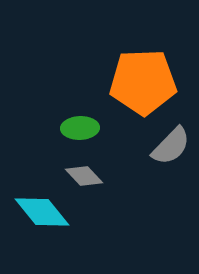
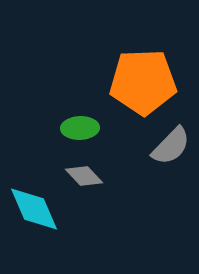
cyan diamond: moved 8 px left, 3 px up; rotated 16 degrees clockwise
